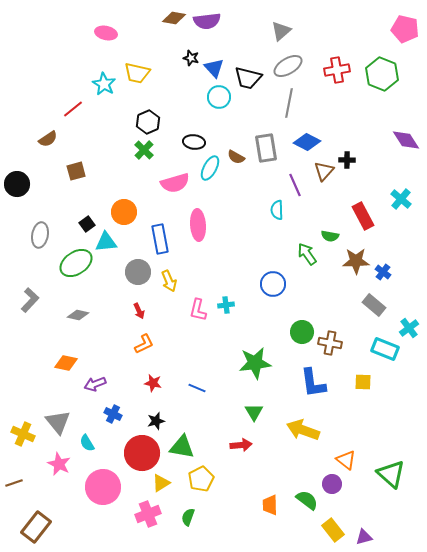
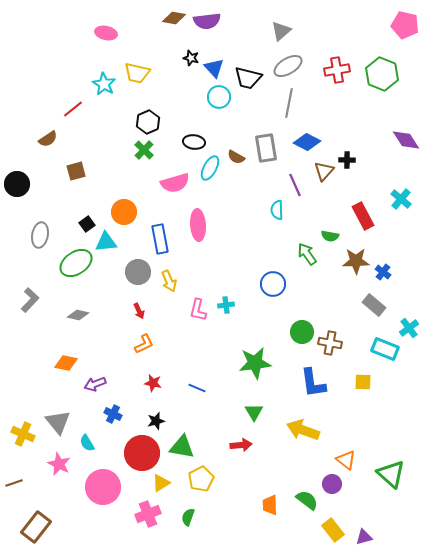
pink pentagon at (405, 29): moved 4 px up
